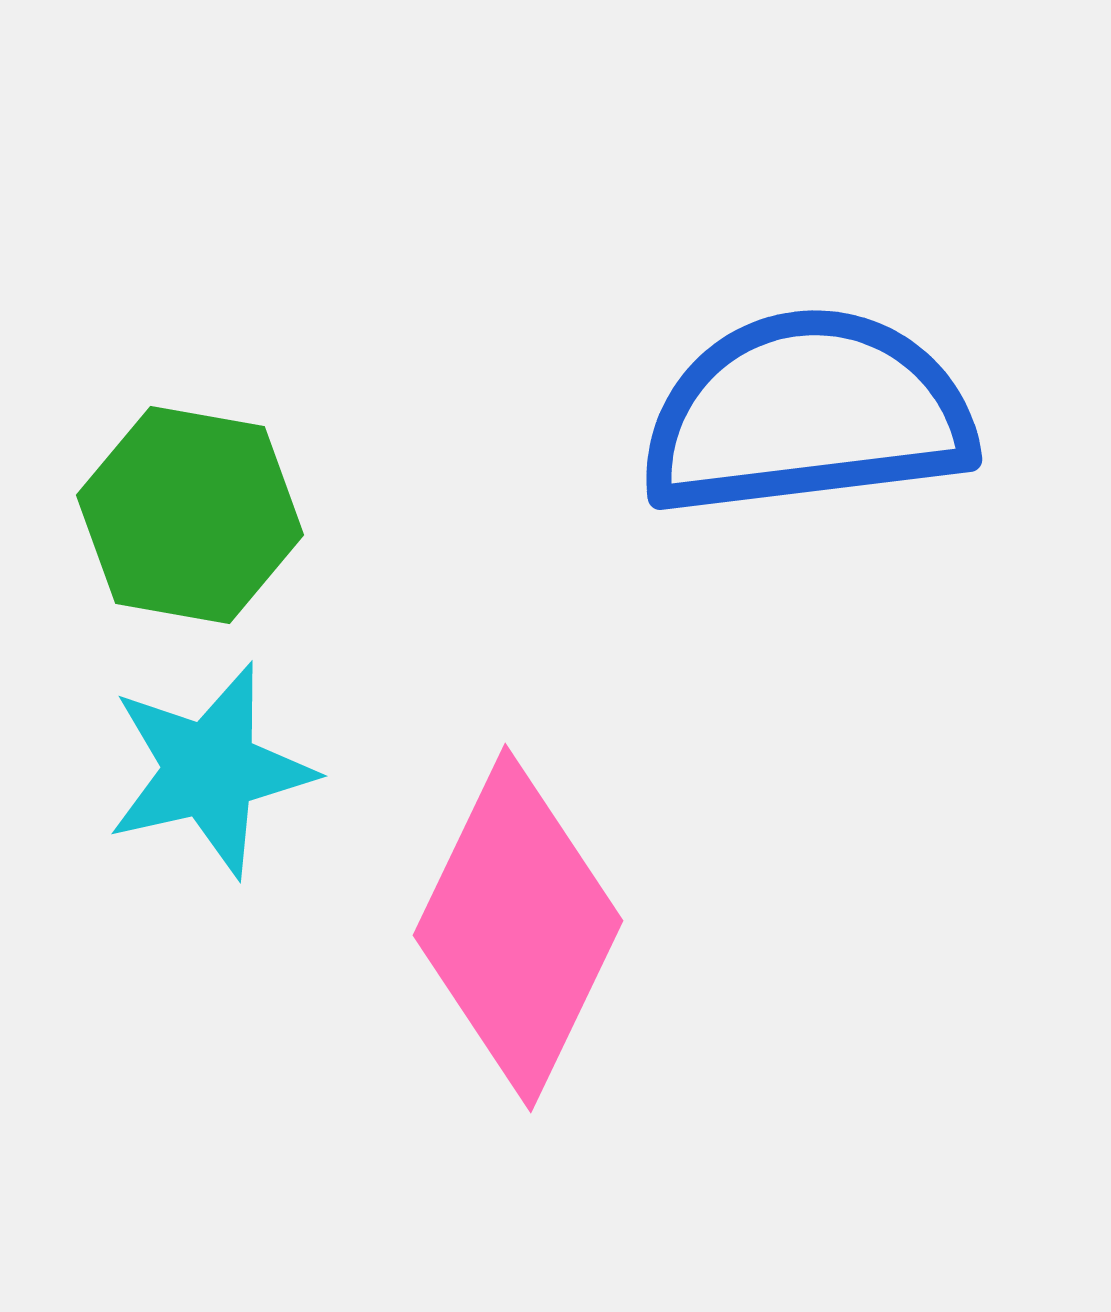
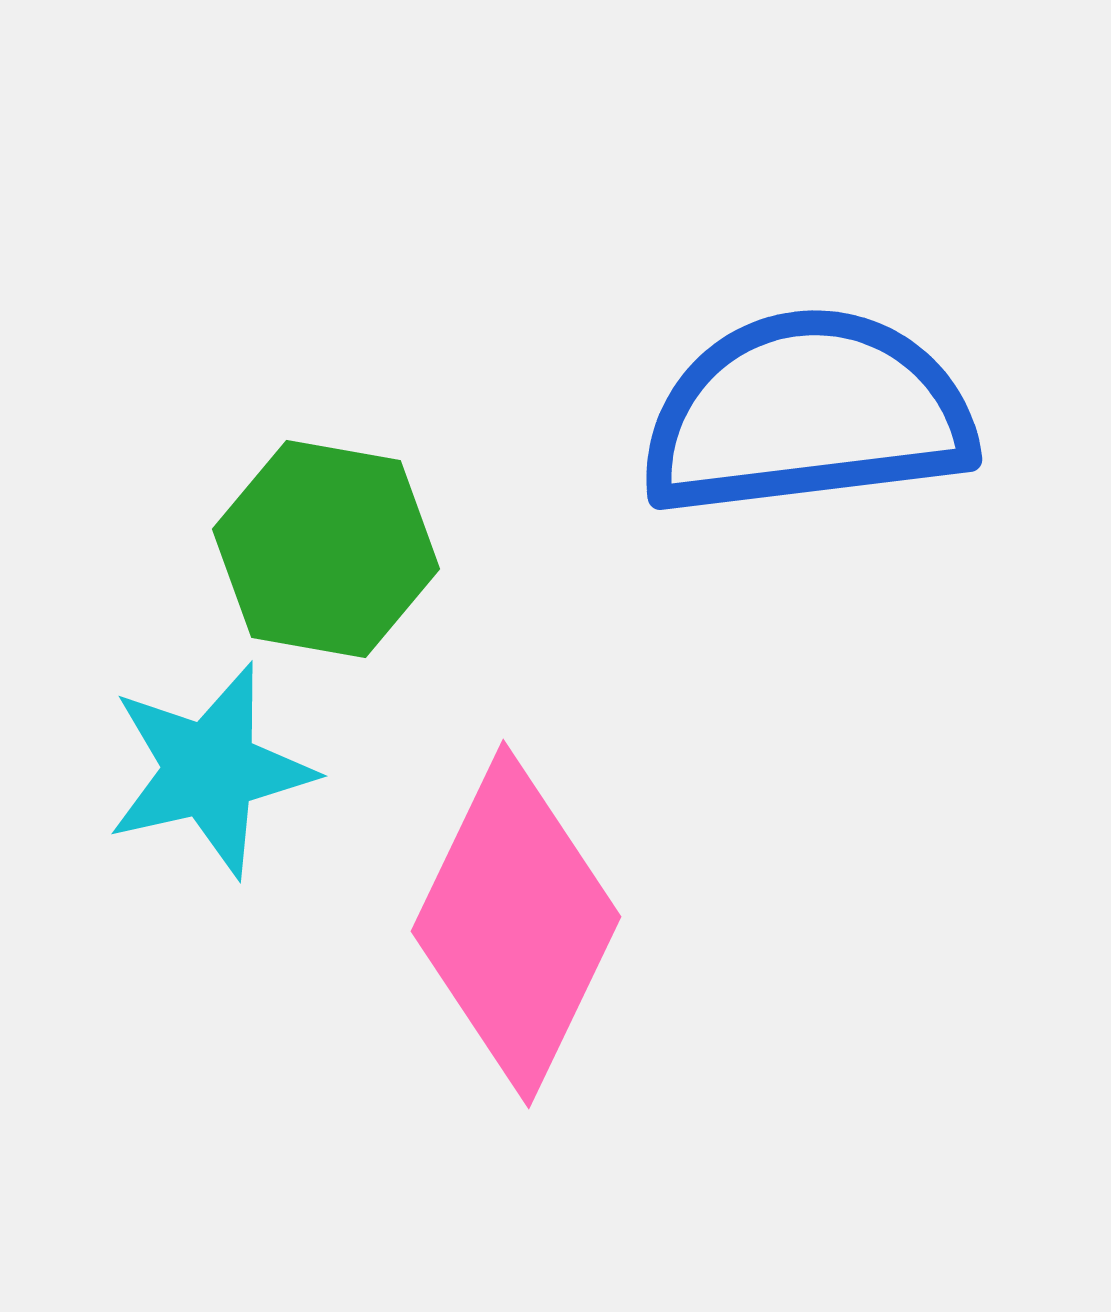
green hexagon: moved 136 px right, 34 px down
pink diamond: moved 2 px left, 4 px up
